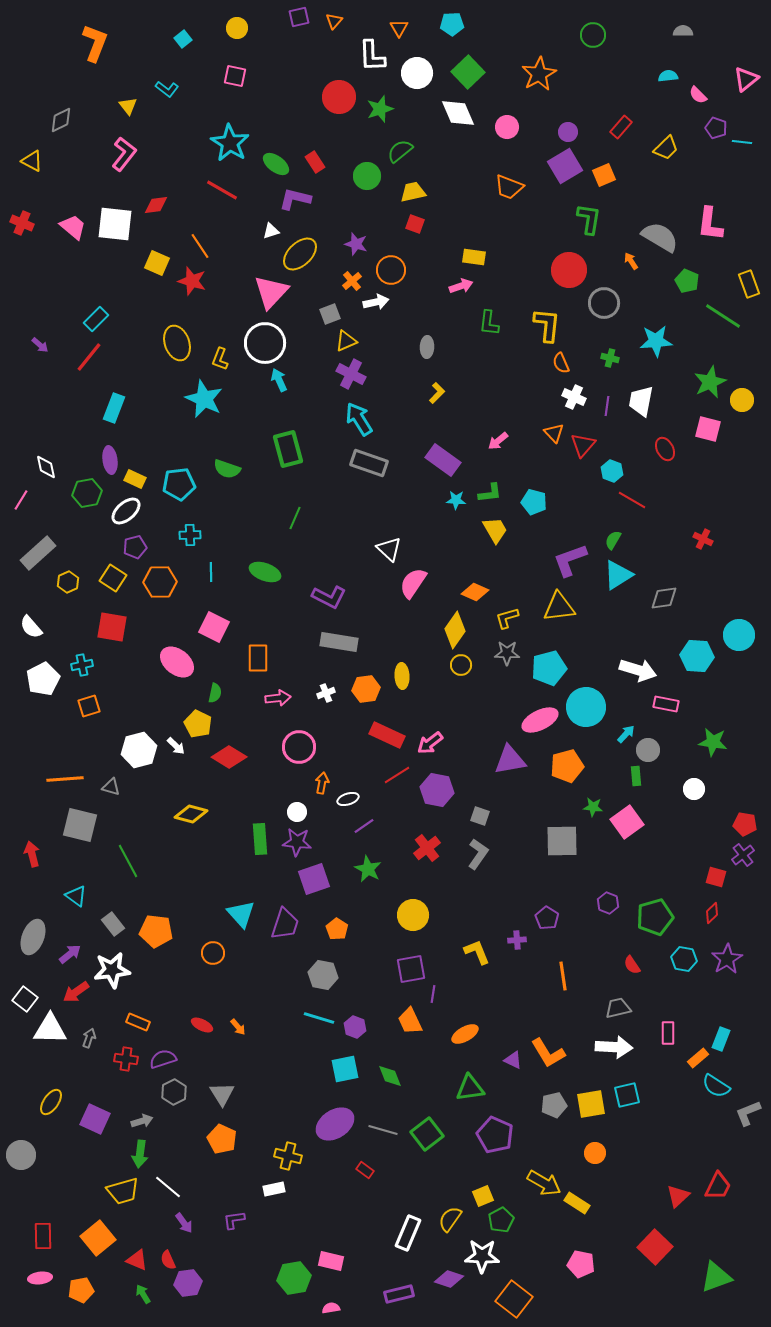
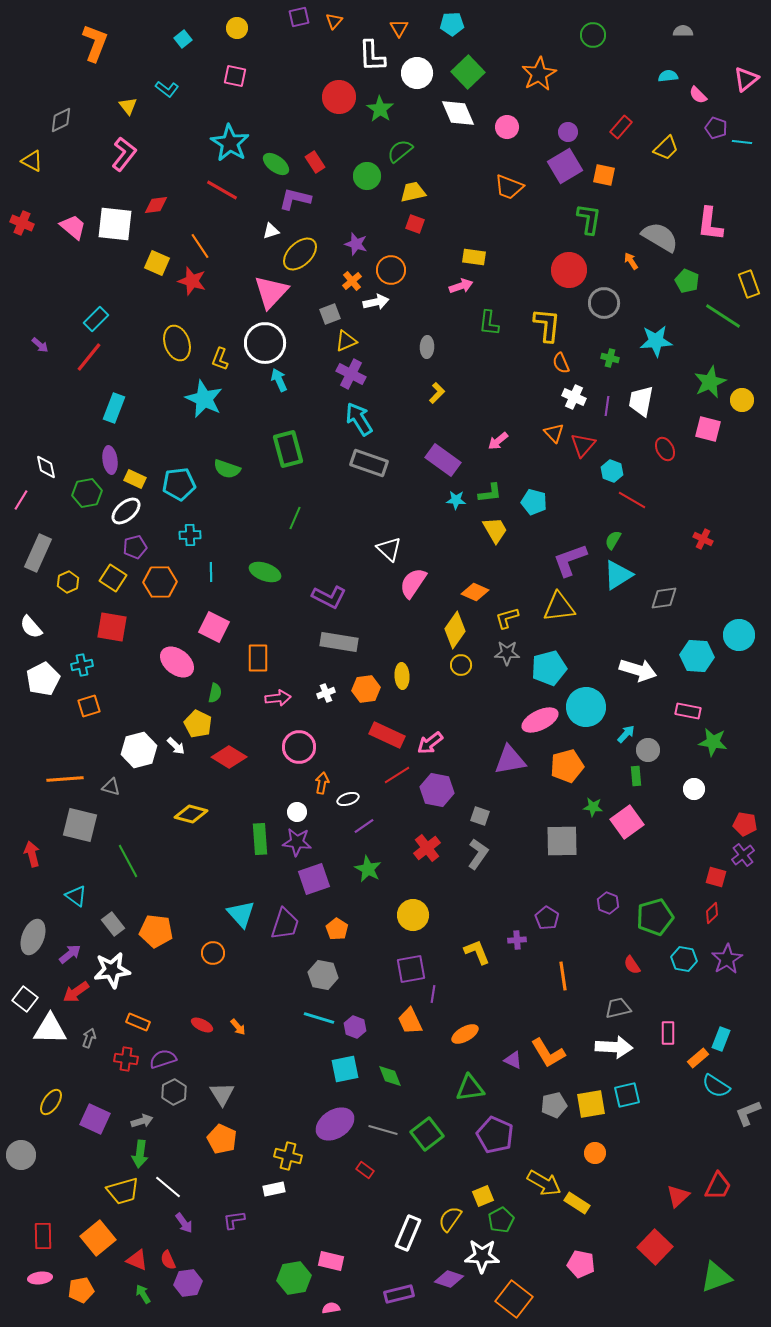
green star at (380, 109): rotated 20 degrees counterclockwise
orange square at (604, 175): rotated 35 degrees clockwise
gray rectangle at (38, 553): rotated 24 degrees counterclockwise
pink rectangle at (666, 704): moved 22 px right, 7 px down
